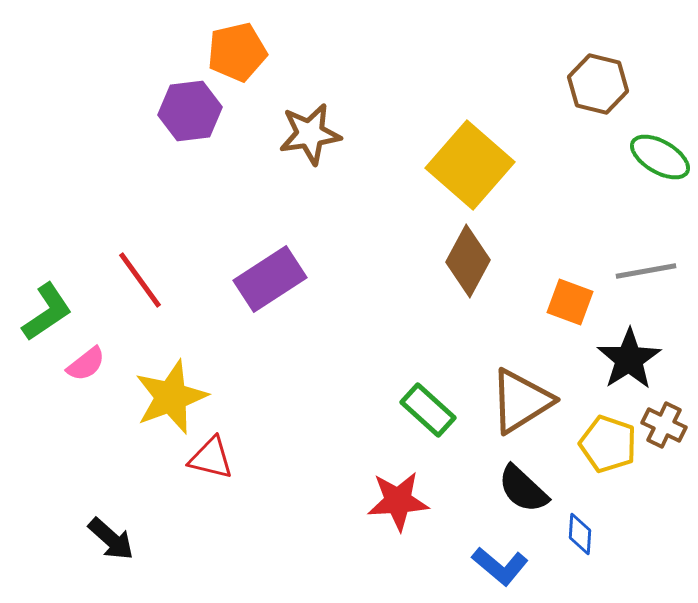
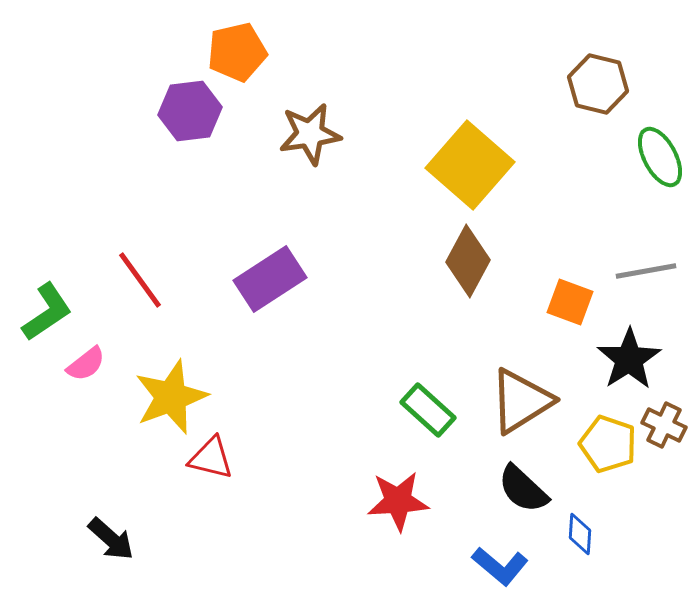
green ellipse: rotated 32 degrees clockwise
